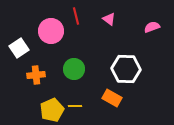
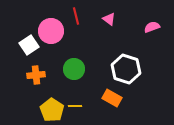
white square: moved 10 px right, 3 px up
white hexagon: rotated 16 degrees clockwise
yellow pentagon: rotated 15 degrees counterclockwise
